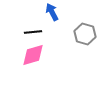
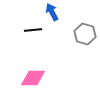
black line: moved 2 px up
pink diamond: moved 23 px down; rotated 15 degrees clockwise
